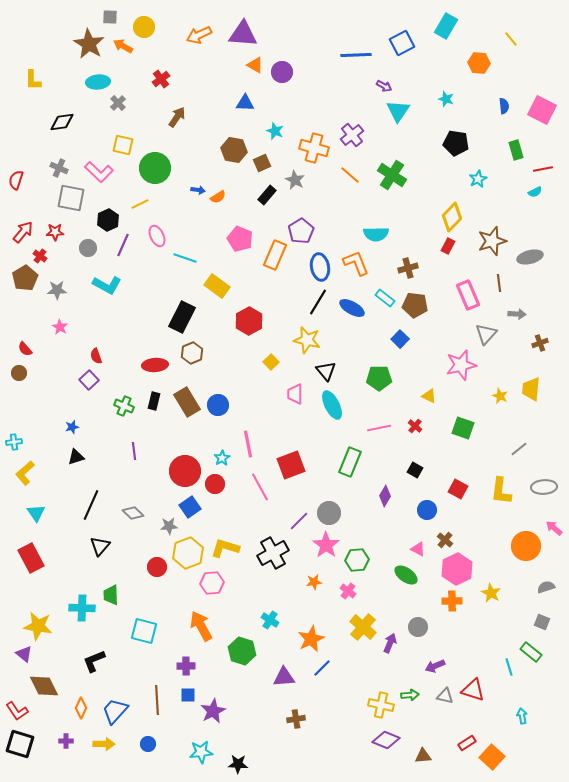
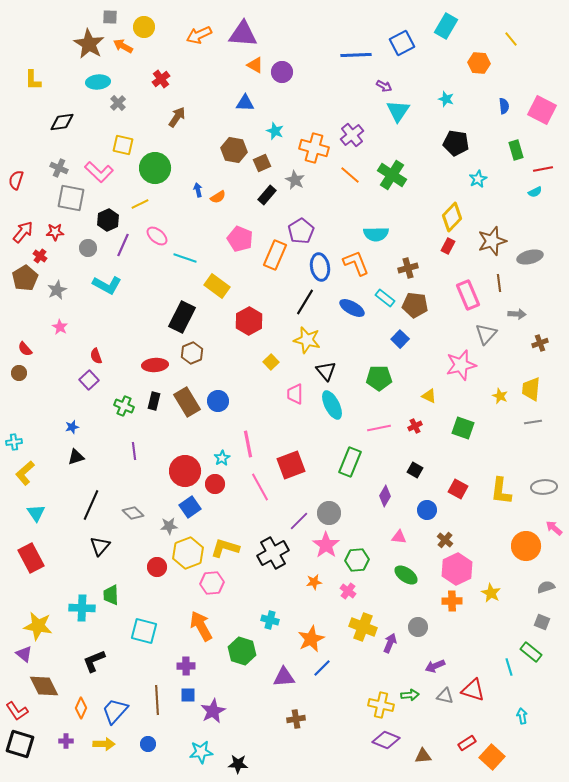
blue arrow at (198, 190): rotated 112 degrees counterclockwise
pink ellipse at (157, 236): rotated 25 degrees counterclockwise
gray star at (57, 290): rotated 24 degrees counterclockwise
black line at (318, 302): moved 13 px left
blue circle at (218, 405): moved 4 px up
red cross at (415, 426): rotated 24 degrees clockwise
gray line at (519, 449): moved 14 px right, 27 px up; rotated 30 degrees clockwise
pink triangle at (418, 549): moved 19 px left, 12 px up; rotated 21 degrees counterclockwise
cyan cross at (270, 620): rotated 18 degrees counterclockwise
yellow cross at (363, 627): rotated 20 degrees counterclockwise
